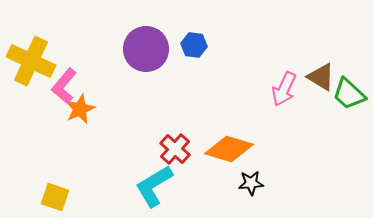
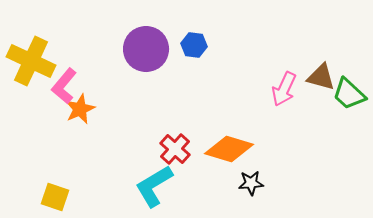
brown triangle: rotated 16 degrees counterclockwise
